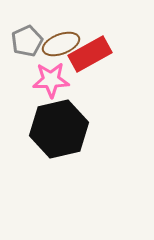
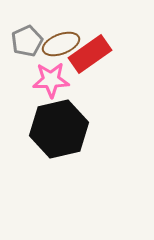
red rectangle: rotated 6 degrees counterclockwise
